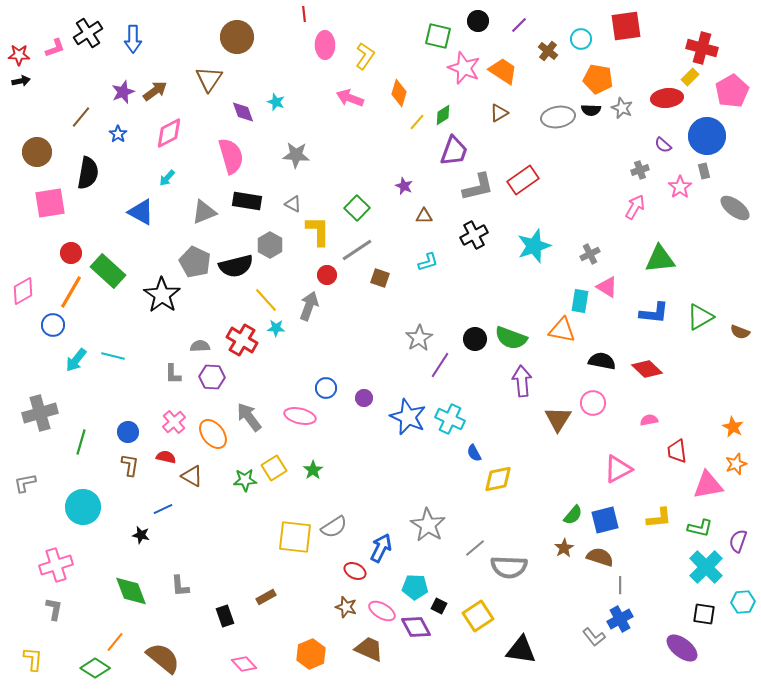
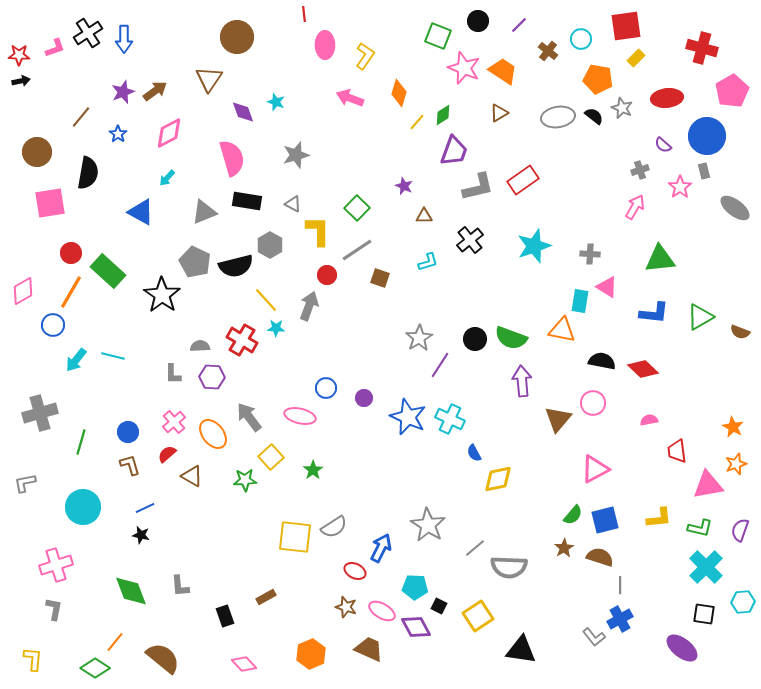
green square at (438, 36): rotated 8 degrees clockwise
blue arrow at (133, 39): moved 9 px left
yellow rectangle at (690, 77): moved 54 px left, 19 px up
black semicircle at (591, 110): moved 3 px right, 6 px down; rotated 144 degrees counterclockwise
gray star at (296, 155): rotated 20 degrees counterclockwise
pink semicircle at (231, 156): moved 1 px right, 2 px down
black cross at (474, 235): moved 4 px left, 5 px down; rotated 12 degrees counterclockwise
gray cross at (590, 254): rotated 30 degrees clockwise
red diamond at (647, 369): moved 4 px left
brown triangle at (558, 419): rotated 8 degrees clockwise
red semicircle at (166, 457): moved 1 px right, 3 px up; rotated 54 degrees counterclockwise
brown L-shape at (130, 465): rotated 25 degrees counterclockwise
yellow square at (274, 468): moved 3 px left, 11 px up; rotated 10 degrees counterclockwise
pink triangle at (618, 469): moved 23 px left
blue line at (163, 509): moved 18 px left, 1 px up
purple semicircle at (738, 541): moved 2 px right, 11 px up
